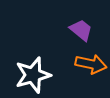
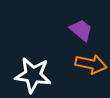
white star: rotated 24 degrees clockwise
